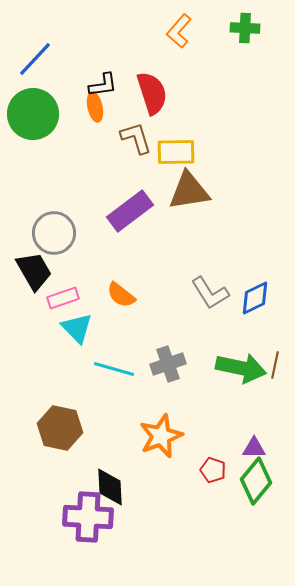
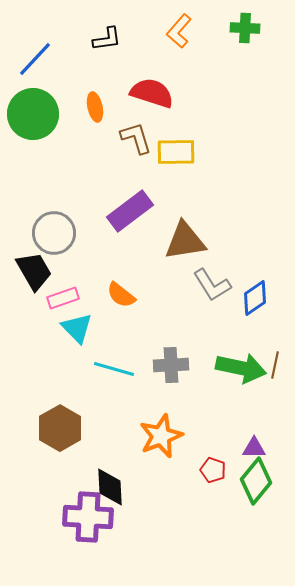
black L-shape: moved 4 px right, 46 px up
red semicircle: rotated 54 degrees counterclockwise
brown triangle: moved 4 px left, 50 px down
gray L-shape: moved 2 px right, 8 px up
blue diamond: rotated 9 degrees counterclockwise
gray cross: moved 3 px right, 1 px down; rotated 16 degrees clockwise
brown hexagon: rotated 18 degrees clockwise
